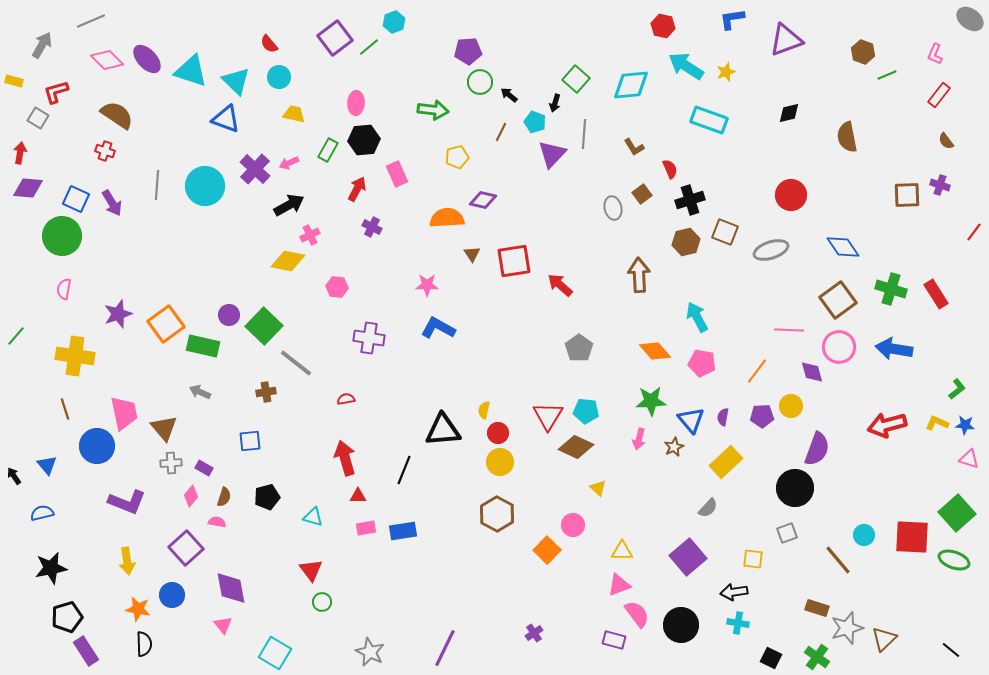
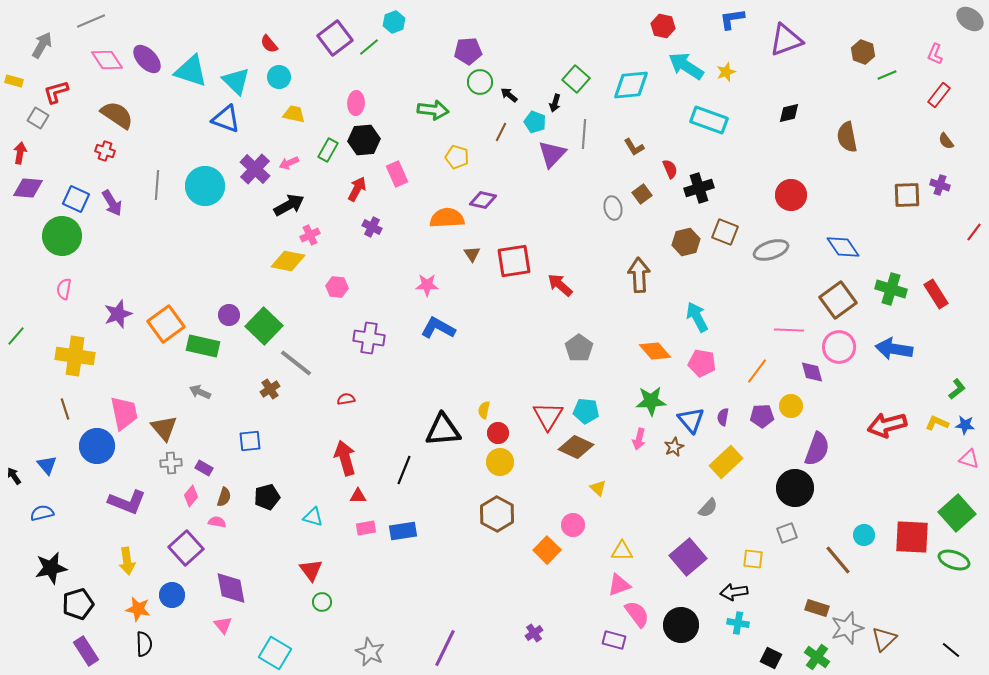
pink diamond at (107, 60): rotated 12 degrees clockwise
yellow pentagon at (457, 157): rotated 30 degrees clockwise
black cross at (690, 200): moved 9 px right, 12 px up
brown cross at (266, 392): moved 4 px right, 3 px up; rotated 24 degrees counterclockwise
black pentagon at (67, 617): moved 11 px right, 13 px up
